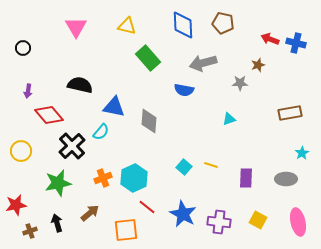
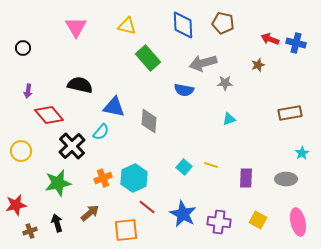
gray star: moved 15 px left
